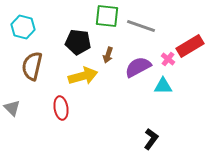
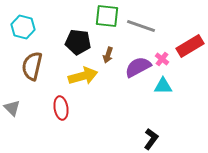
pink cross: moved 6 px left
